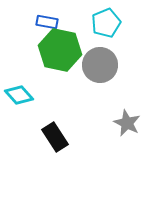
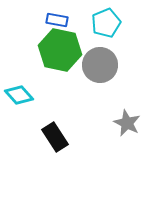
blue rectangle: moved 10 px right, 2 px up
